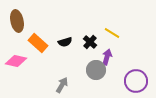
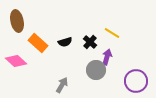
pink diamond: rotated 30 degrees clockwise
